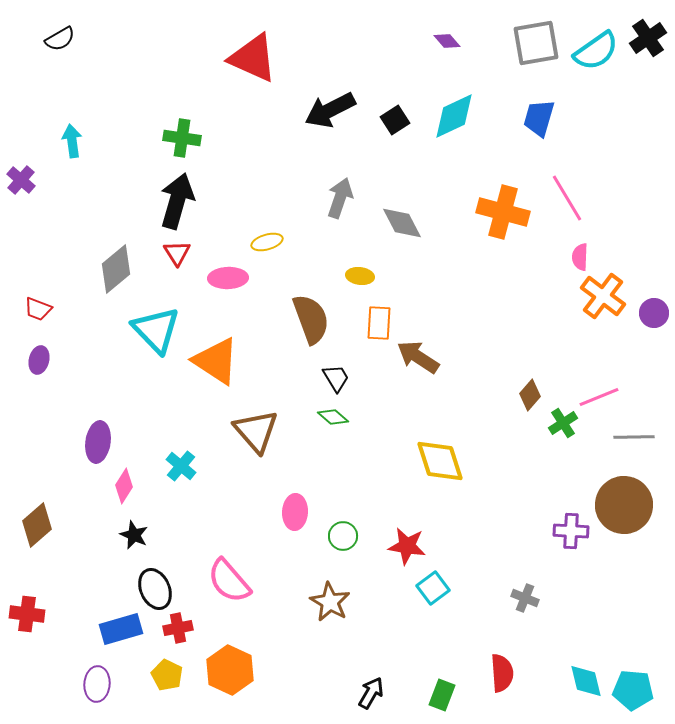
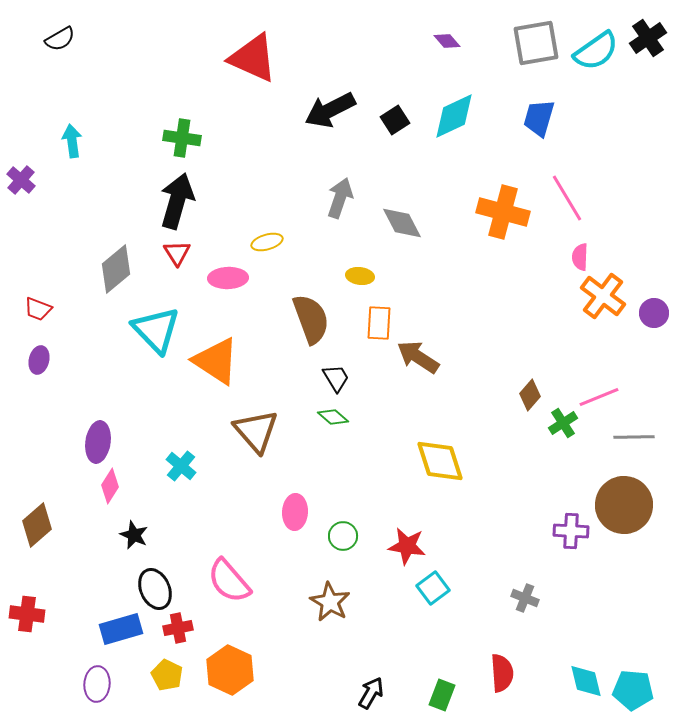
pink diamond at (124, 486): moved 14 px left
